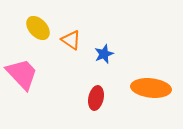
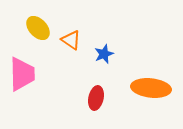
pink trapezoid: rotated 42 degrees clockwise
